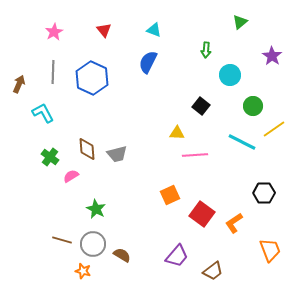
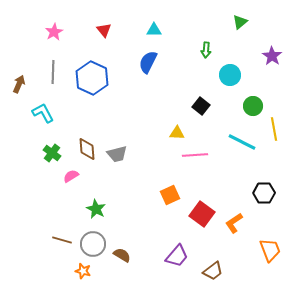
cyan triangle: rotated 21 degrees counterclockwise
yellow line: rotated 65 degrees counterclockwise
green cross: moved 2 px right, 4 px up
